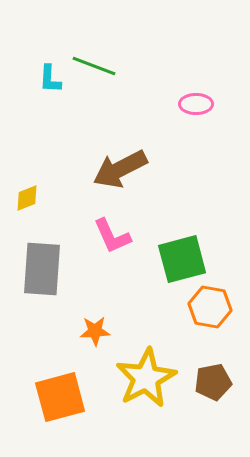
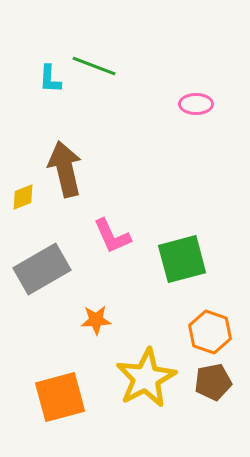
brown arrow: moved 55 px left; rotated 104 degrees clockwise
yellow diamond: moved 4 px left, 1 px up
gray rectangle: rotated 56 degrees clockwise
orange hexagon: moved 25 px down; rotated 9 degrees clockwise
orange star: moved 1 px right, 11 px up
